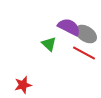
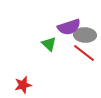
purple semicircle: rotated 135 degrees clockwise
gray ellipse: moved 1 px left, 1 px down; rotated 30 degrees counterclockwise
red line: rotated 10 degrees clockwise
